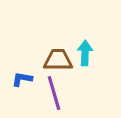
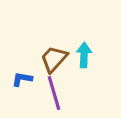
cyan arrow: moved 1 px left, 2 px down
brown trapezoid: moved 4 px left, 1 px up; rotated 48 degrees counterclockwise
